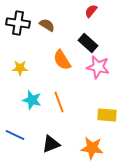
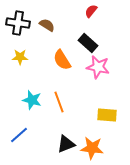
yellow star: moved 11 px up
blue line: moved 4 px right; rotated 66 degrees counterclockwise
black triangle: moved 15 px right
